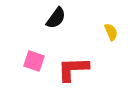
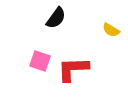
yellow semicircle: moved 2 px up; rotated 144 degrees clockwise
pink square: moved 6 px right
